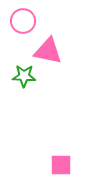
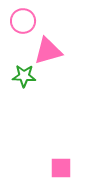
pink triangle: rotated 28 degrees counterclockwise
pink square: moved 3 px down
